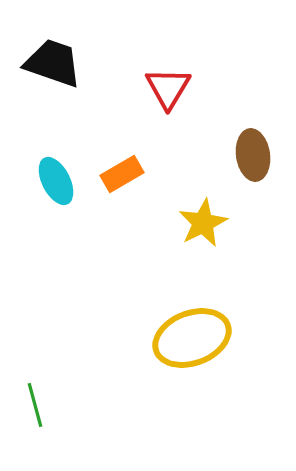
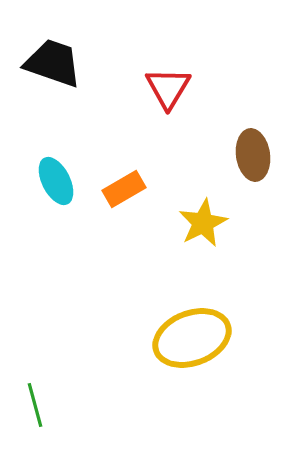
orange rectangle: moved 2 px right, 15 px down
